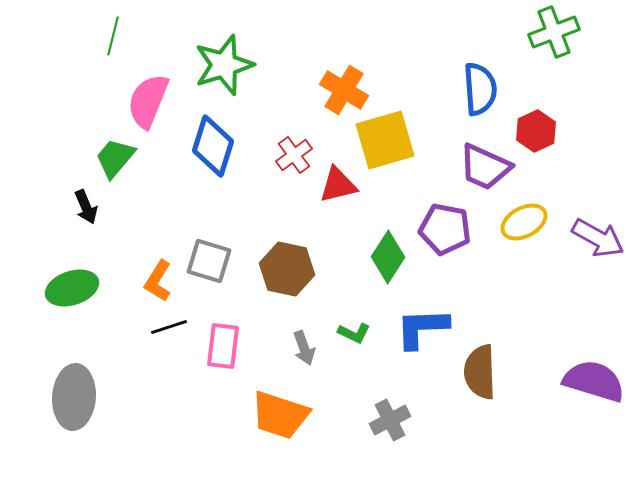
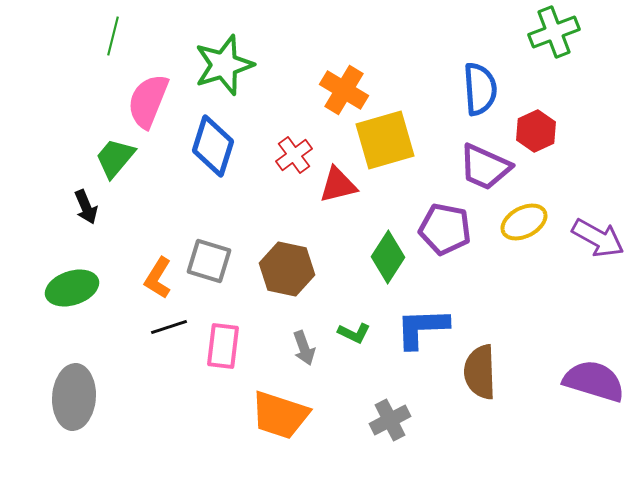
orange L-shape: moved 3 px up
